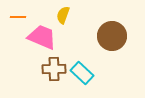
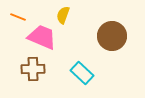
orange line: rotated 21 degrees clockwise
brown cross: moved 21 px left
